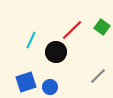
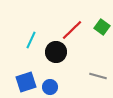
gray line: rotated 60 degrees clockwise
